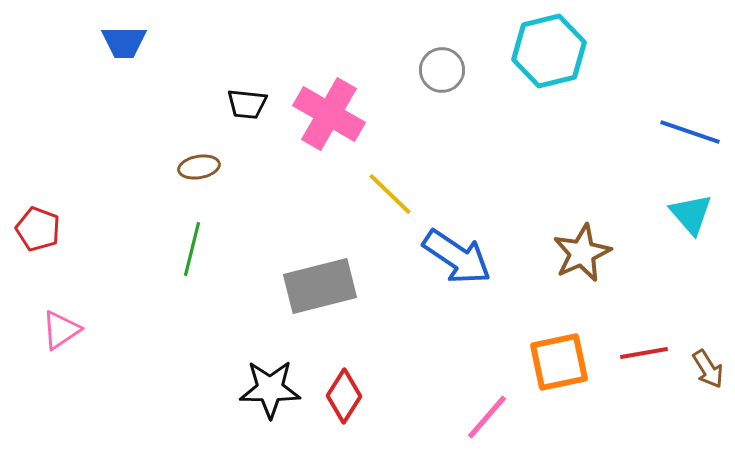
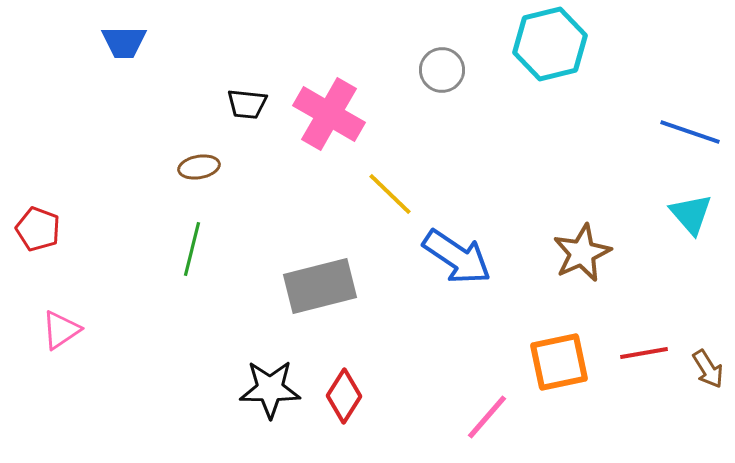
cyan hexagon: moved 1 px right, 7 px up
